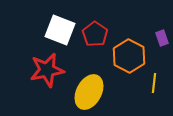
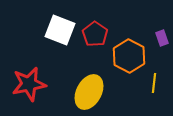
red star: moved 18 px left, 14 px down
